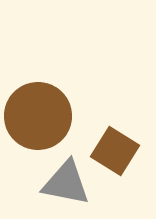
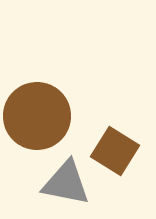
brown circle: moved 1 px left
